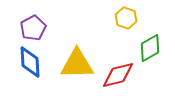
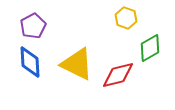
purple pentagon: moved 2 px up
yellow triangle: rotated 27 degrees clockwise
